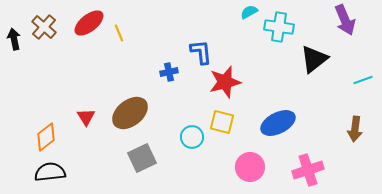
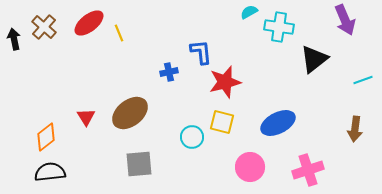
gray square: moved 3 px left, 6 px down; rotated 20 degrees clockwise
